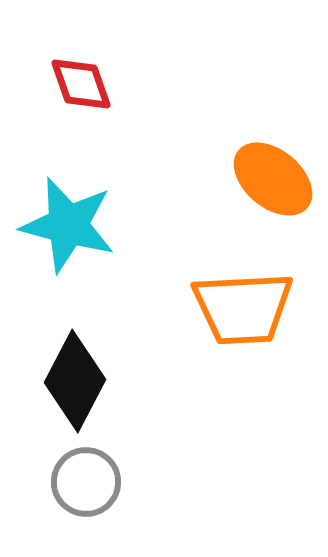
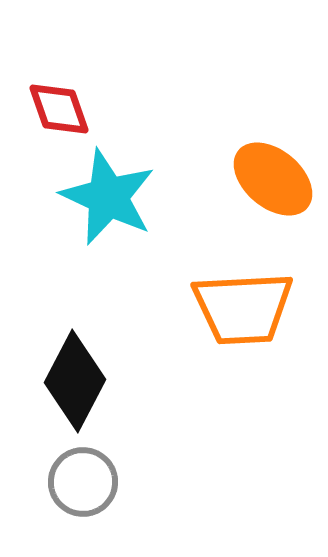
red diamond: moved 22 px left, 25 px down
cyan star: moved 40 px right, 28 px up; rotated 10 degrees clockwise
gray circle: moved 3 px left
